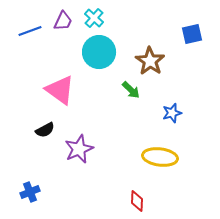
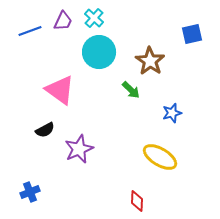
yellow ellipse: rotated 24 degrees clockwise
